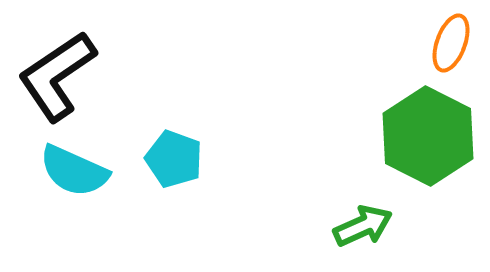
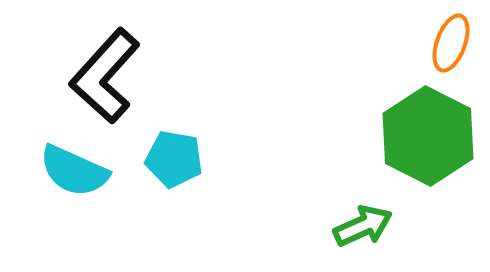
black L-shape: moved 48 px right; rotated 14 degrees counterclockwise
cyan pentagon: rotated 10 degrees counterclockwise
